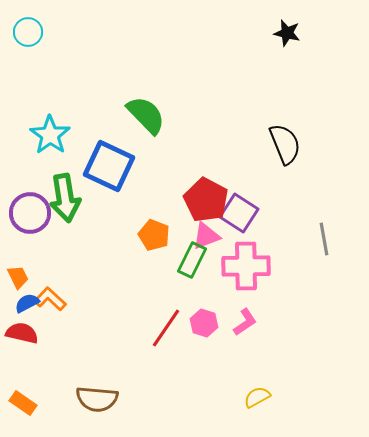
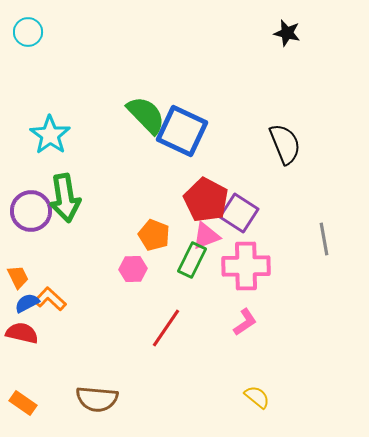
blue square: moved 73 px right, 35 px up
purple circle: moved 1 px right, 2 px up
pink hexagon: moved 71 px left, 54 px up; rotated 20 degrees counterclockwise
yellow semicircle: rotated 68 degrees clockwise
